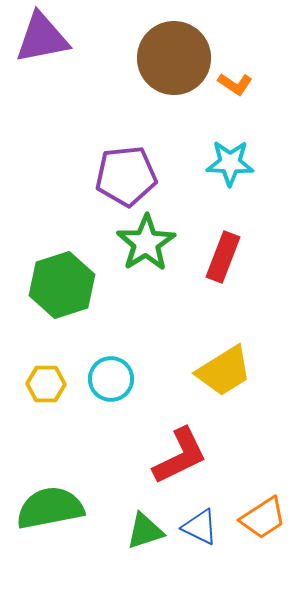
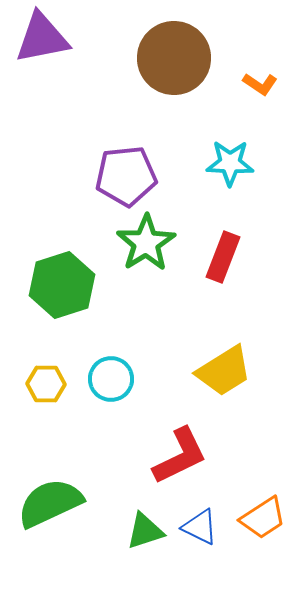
orange L-shape: moved 25 px right
green semicircle: moved 5 px up; rotated 14 degrees counterclockwise
